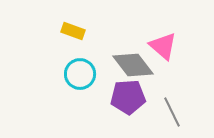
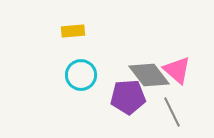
yellow rectangle: rotated 25 degrees counterclockwise
pink triangle: moved 14 px right, 24 px down
gray diamond: moved 16 px right, 10 px down
cyan circle: moved 1 px right, 1 px down
